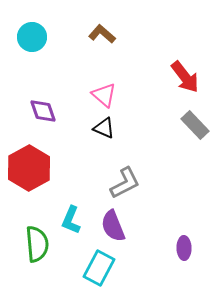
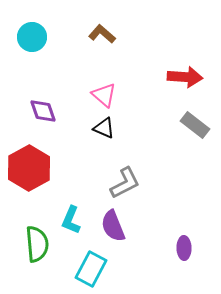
red arrow: rotated 48 degrees counterclockwise
gray rectangle: rotated 8 degrees counterclockwise
cyan rectangle: moved 8 px left, 1 px down
